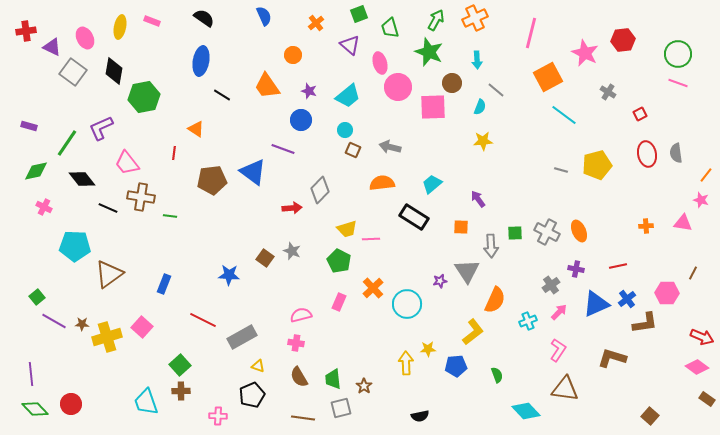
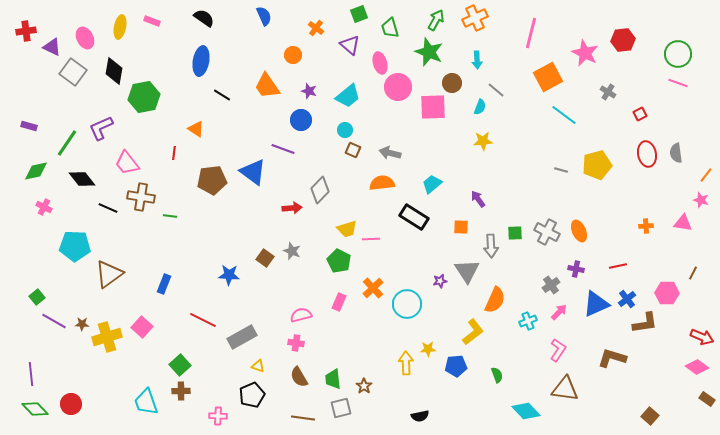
orange cross at (316, 23): moved 5 px down; rotated 14 degrees counterclockwise
gray arrow at (390, 147): moved 6 px down
